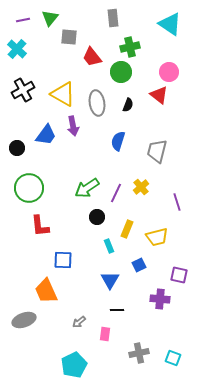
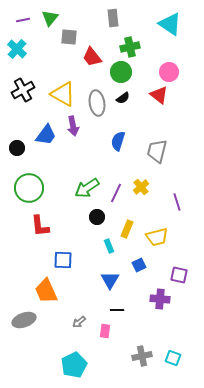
black semicircle at (128, 105): moved 5 px left, 7 px up; rotated 32 degrees clockwise
pink rectangle at (105, 334): moved 3 px up
gray cross at (139, 353): moved 3 px right, 3 px down
